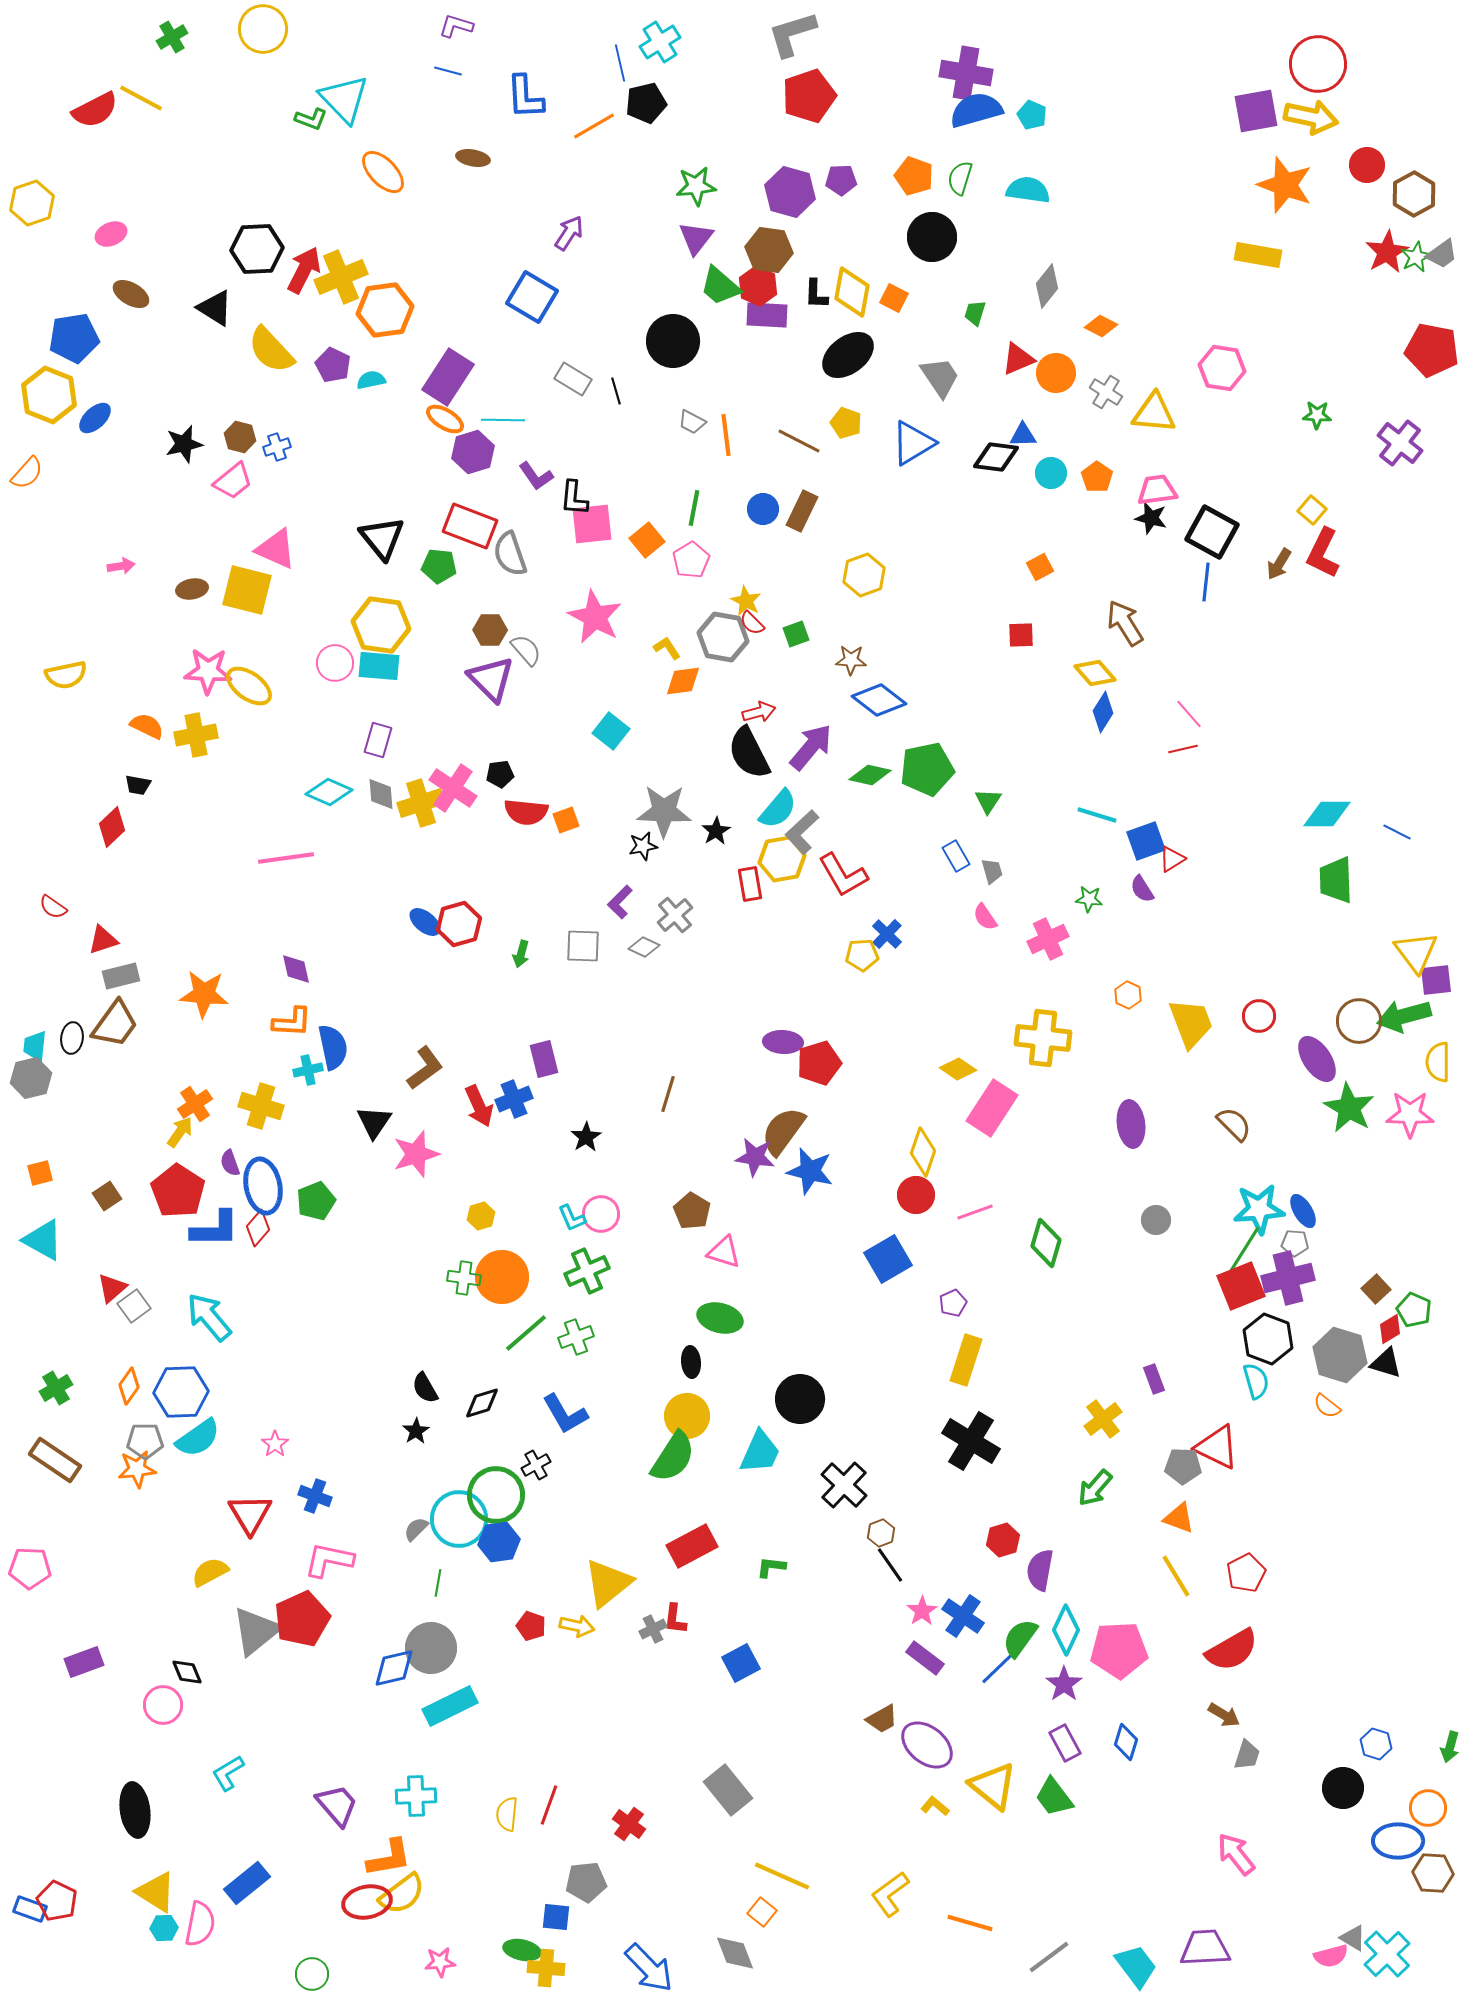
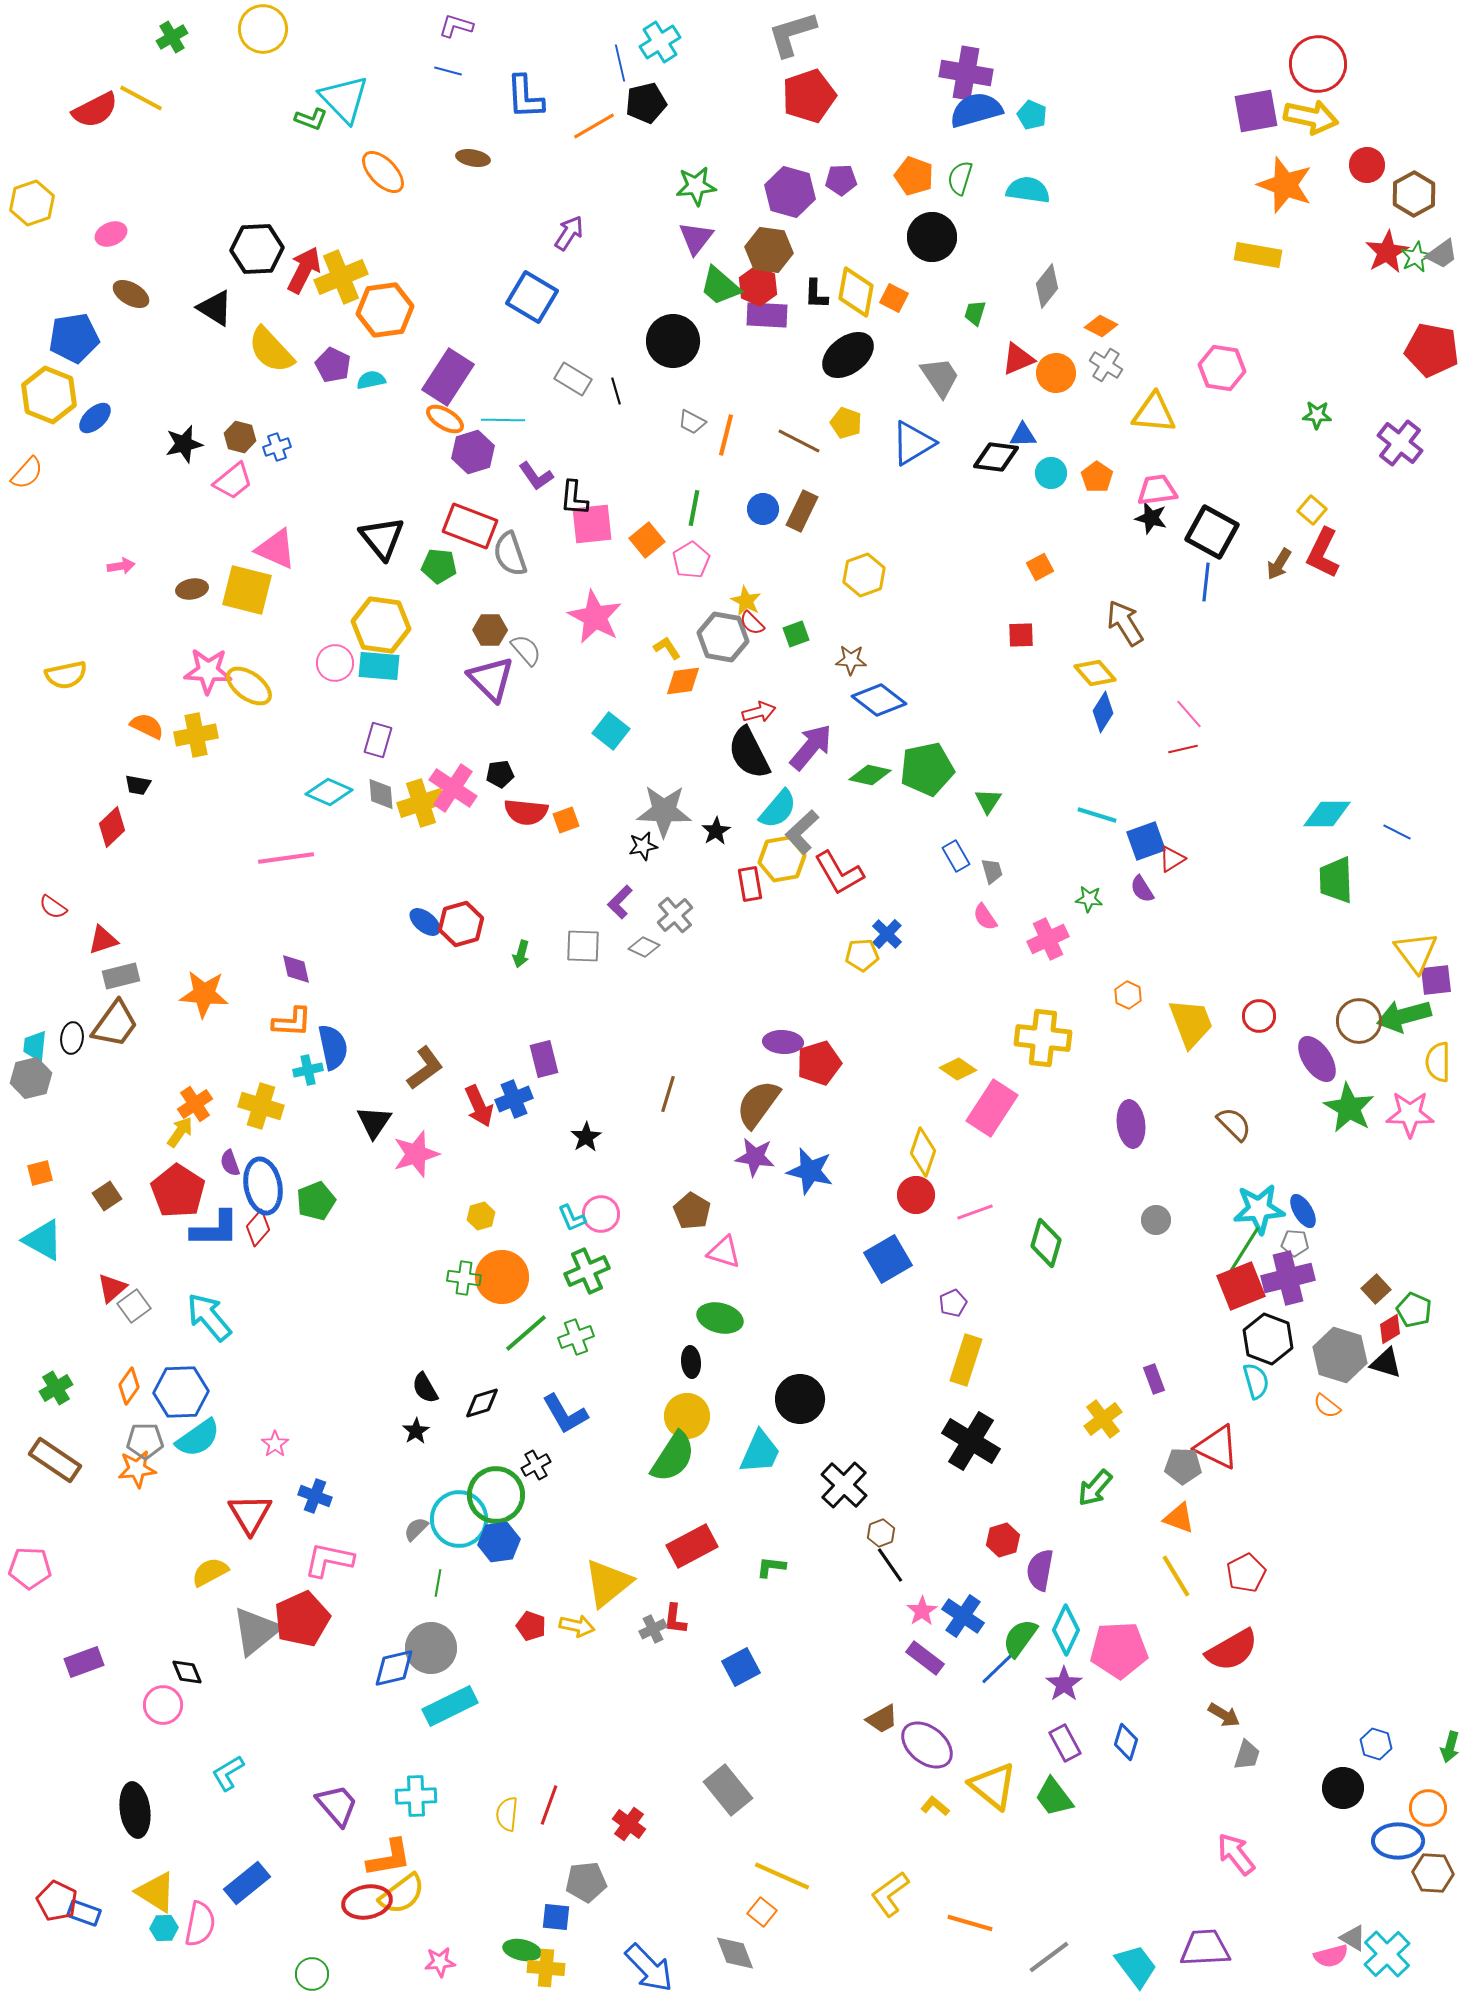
yellow diamond at (852, 292): moved 4 px right
gray cross at (1106, 392): moved 27 px up
orange line at (726, 435): rotated 21 degrees clockwise
red L-shape at (843, 875): moved 4 px left, 2 px up
red hexagon at (459, 924): moved 2 px right
brown semicircle at (783, 1131): moved 25 px left, 27 px up
blue square at (741, 1663): moved 4 px down
blue rectangle at (30, 1909): moved 54 px right, 4 px down
